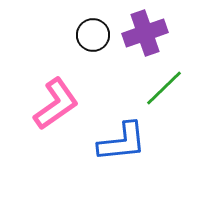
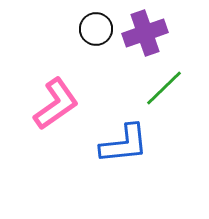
black circle: moved 3 px right, 6 px up
blue L-shape: moved 2 px right, 2 px down
